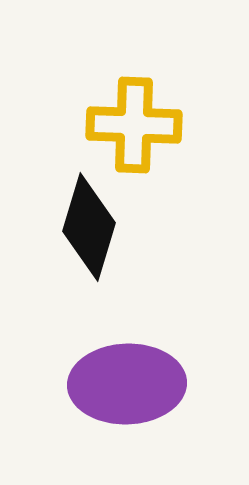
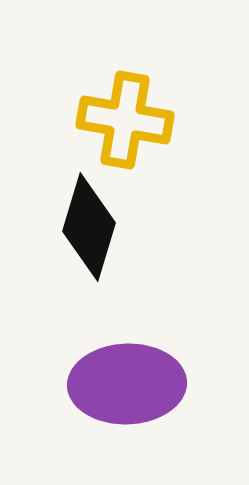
yellow cross: moved 9 px left, 5 px up; rotated 8 degrees clockwise
